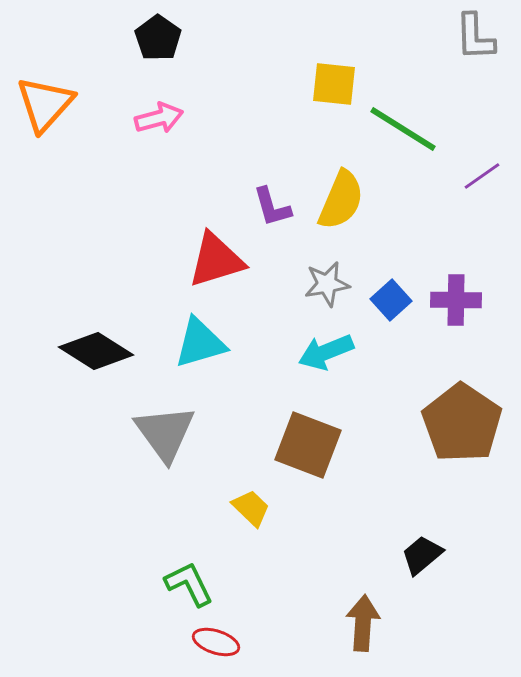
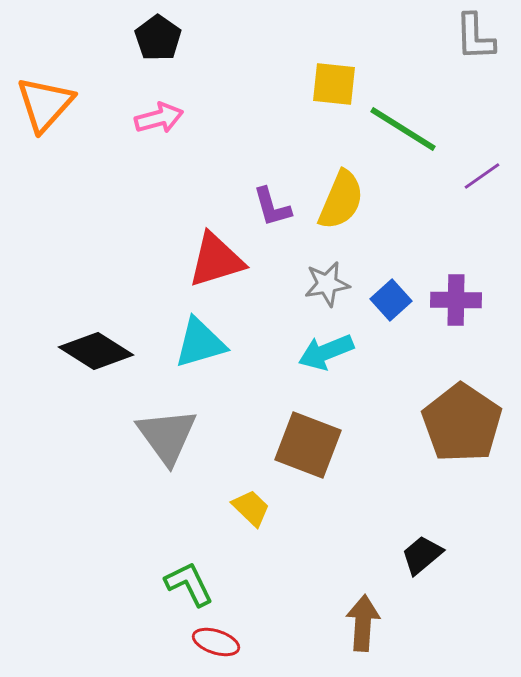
gray triangle: moved 2 px right, 3 px down
